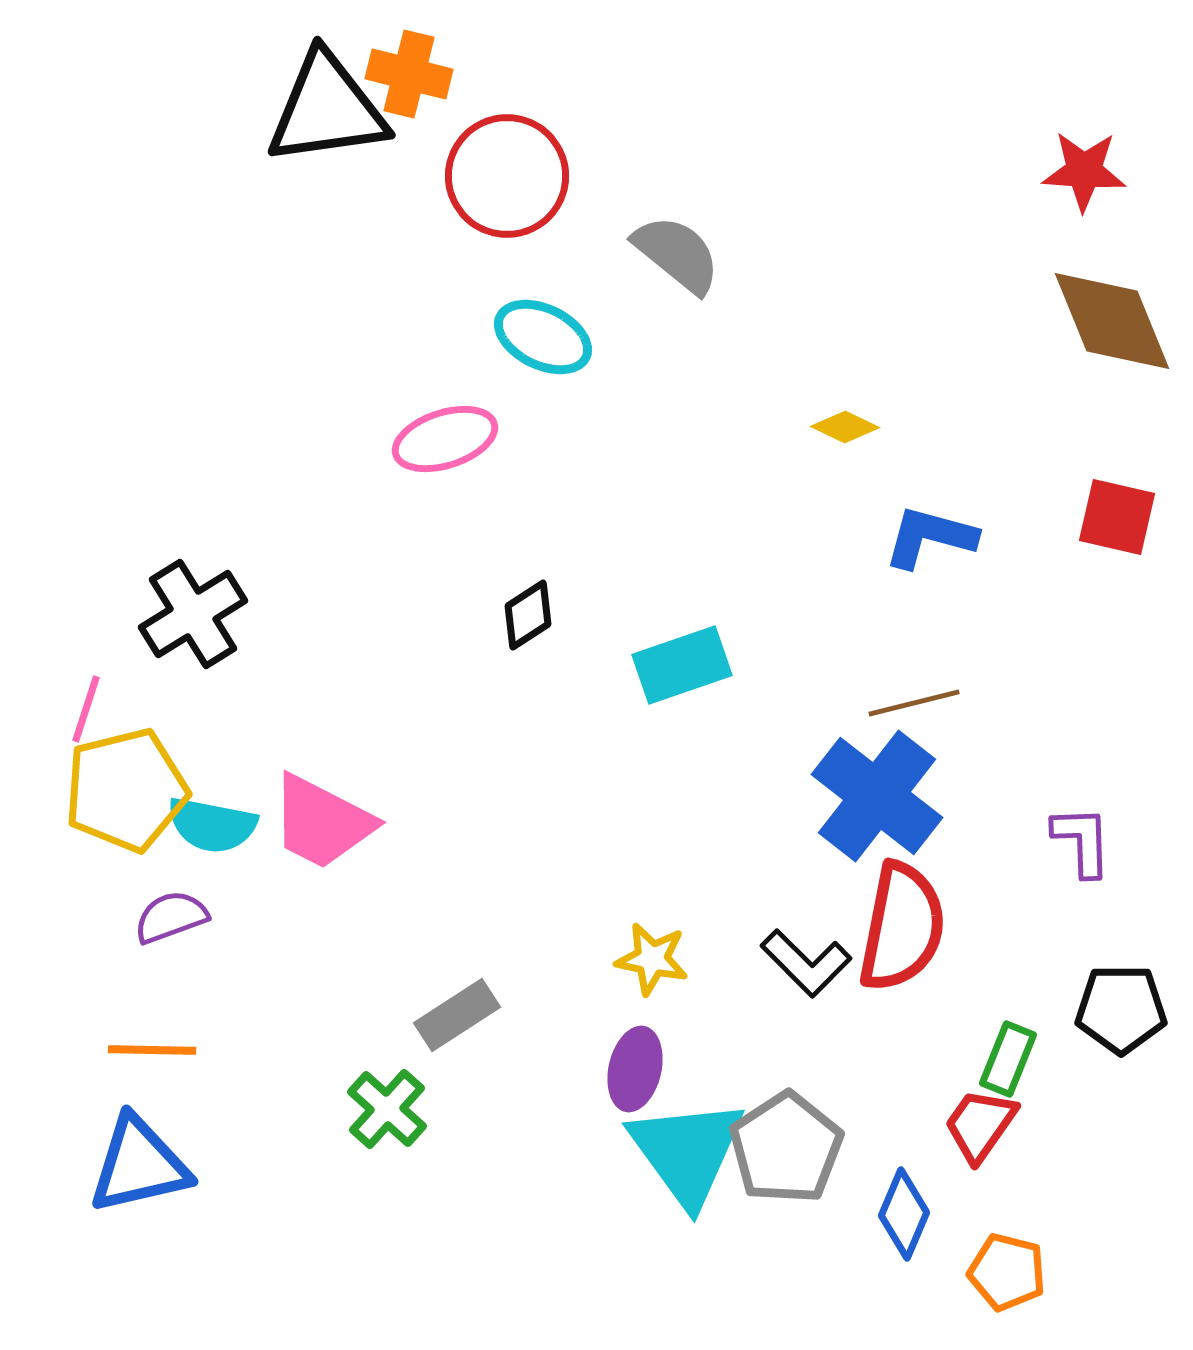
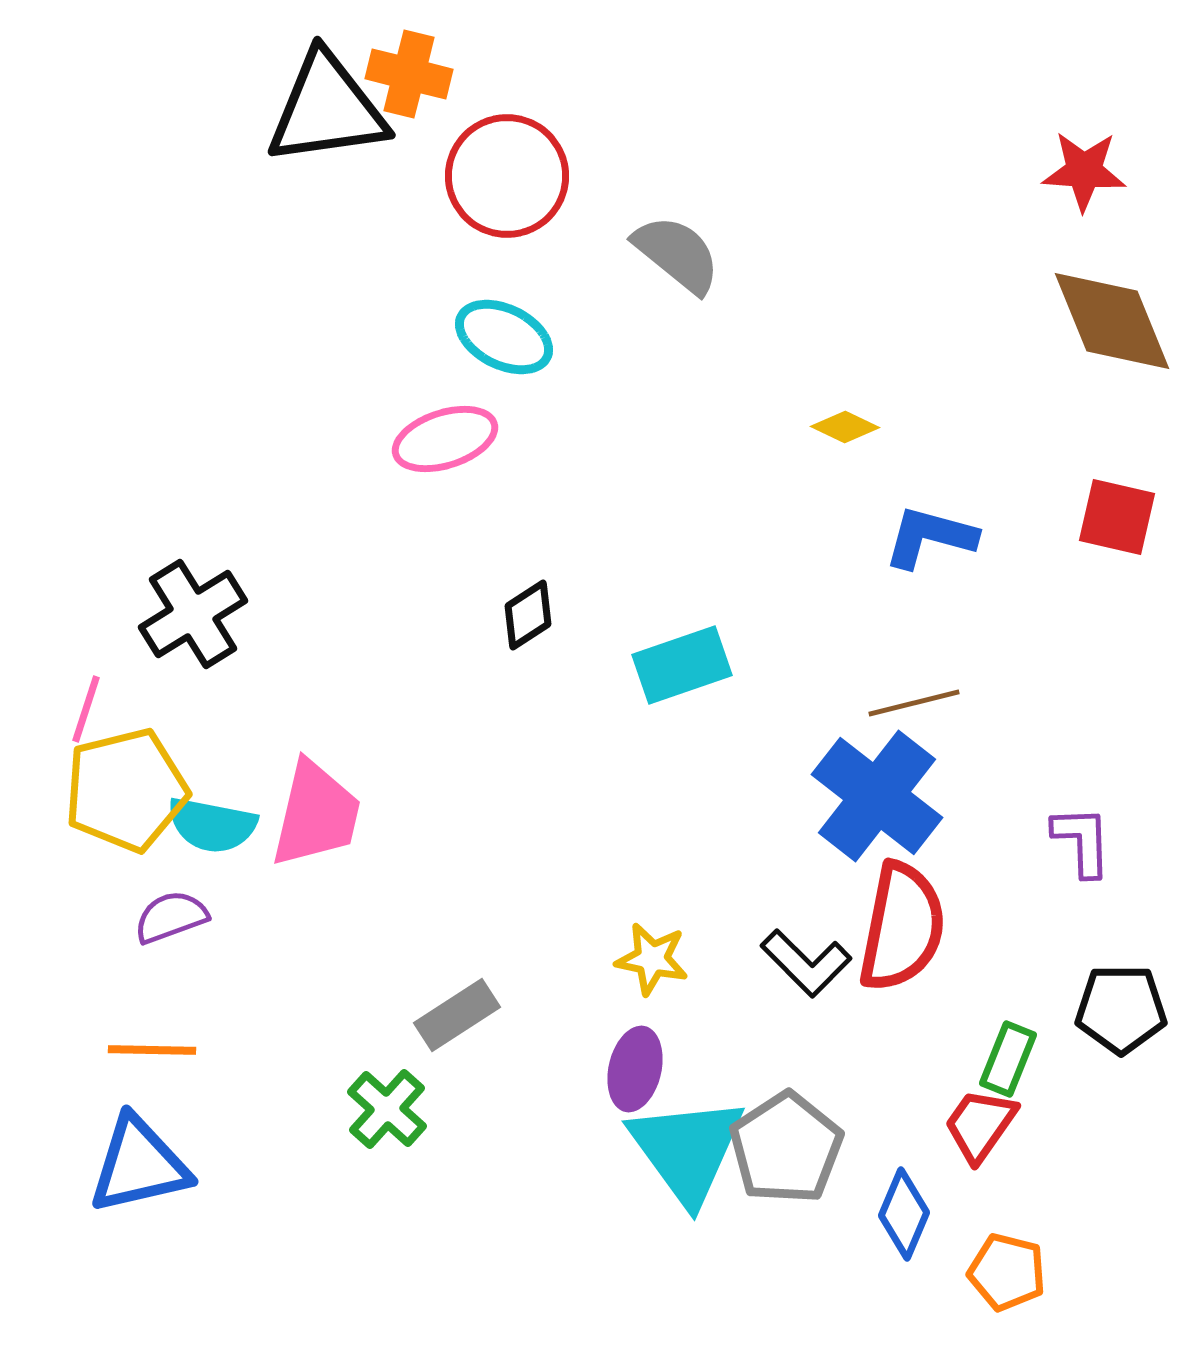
cyan ellipse: moved 39 px left
pink trapezoid: moved 6 px left, 8 px up; rotated 104 degrees counterclockwise
cyan triangle: moved 2 px up
